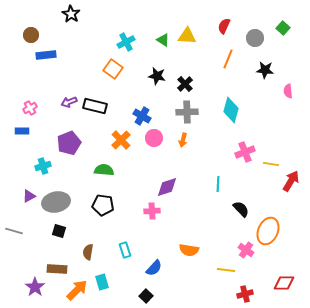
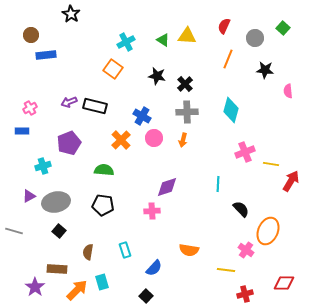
black square at (59, 231): rotated 24 degrees clockwise
